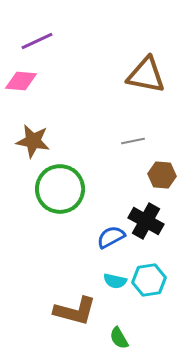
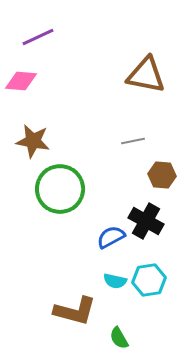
purple line: moved 1 px right, 4 px up
